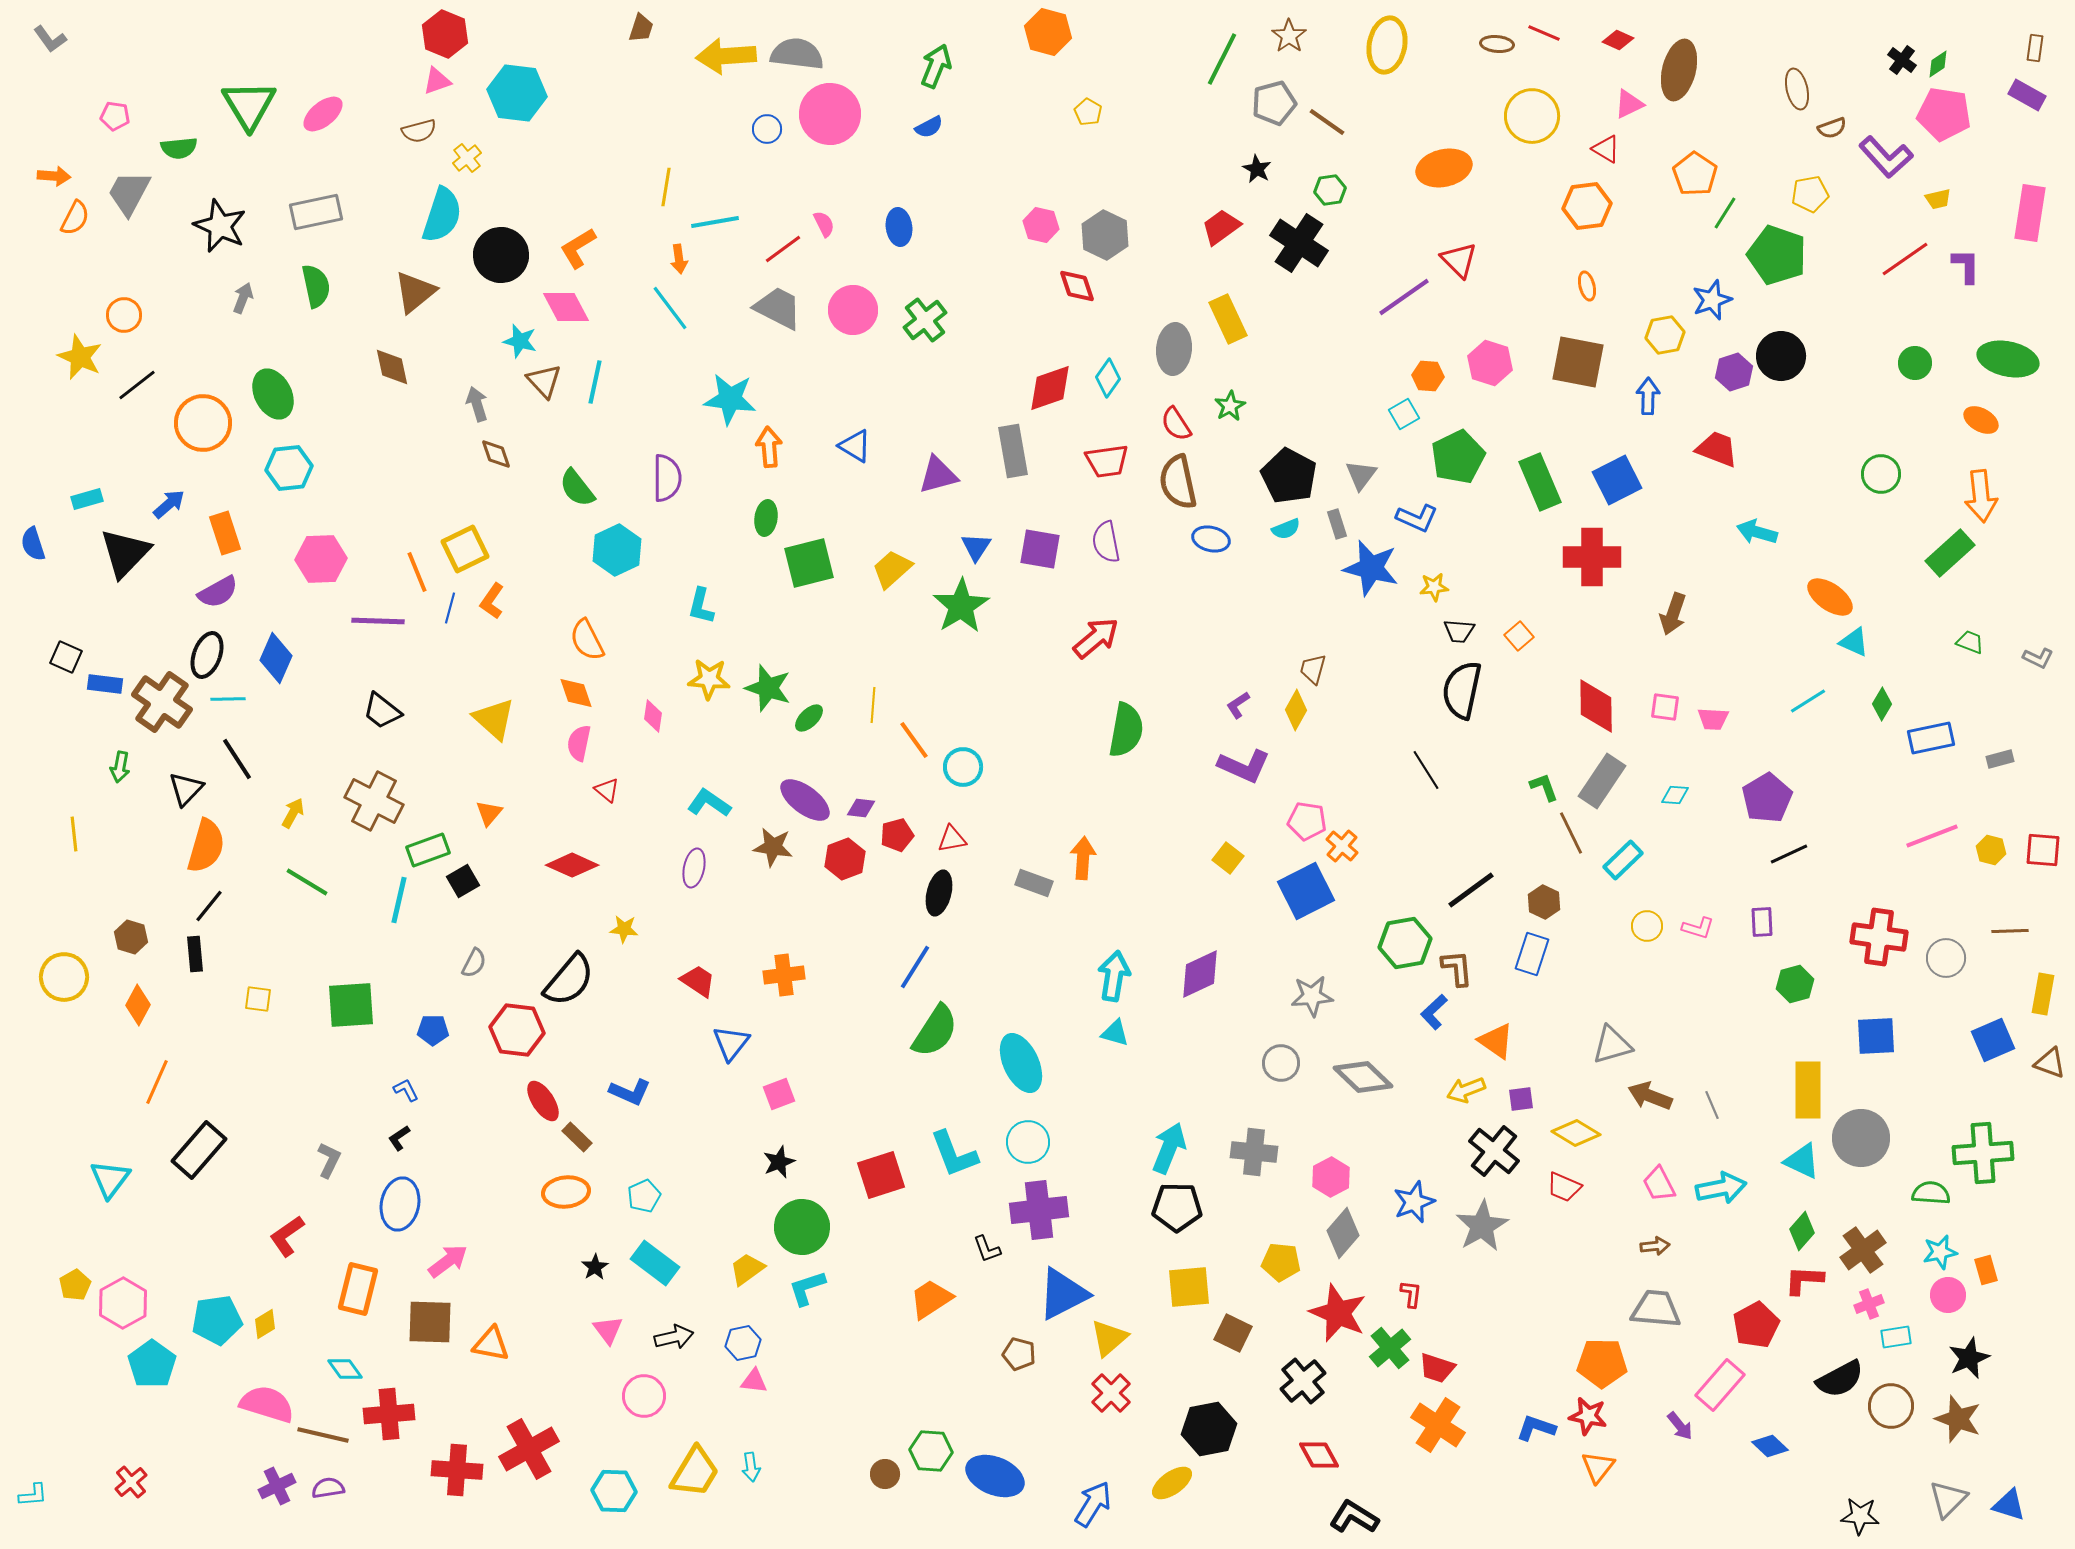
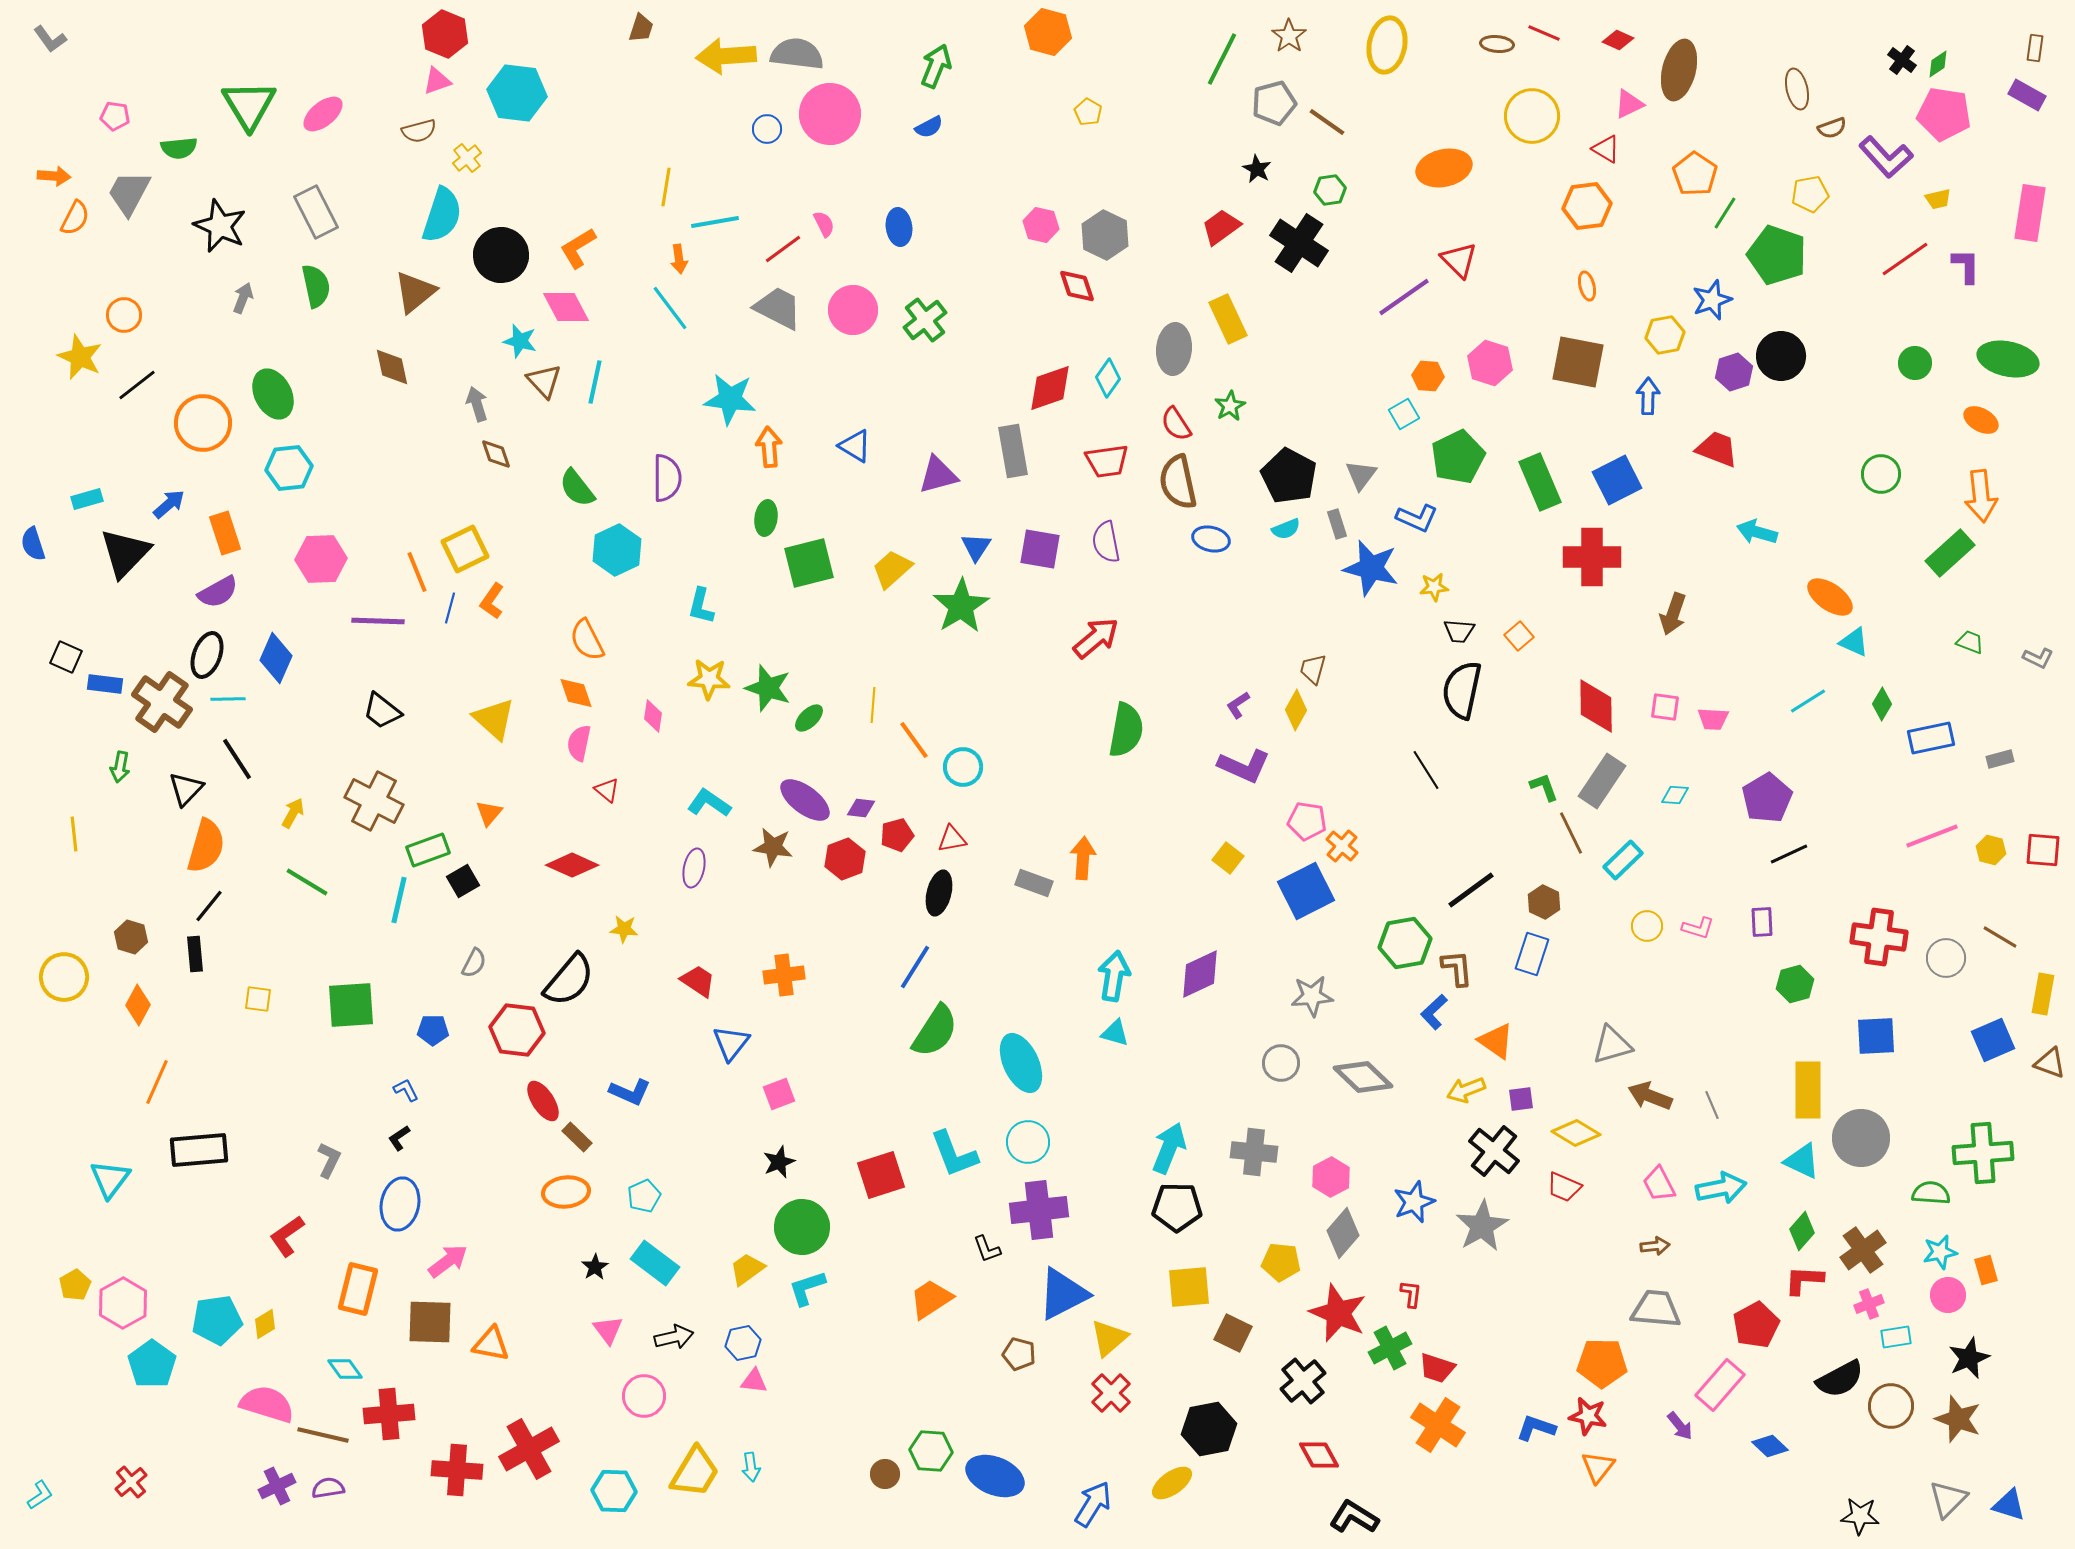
gray rectangle at (316, 212): rotated 75 degrees clockwise
brown line at (2010, 931): moved 10 px left, 6 px down; rotated 33 degrees clockwise
black rectangle at (199, 1150): rotated 44 degrees clockwise
green cross at (1390, 1348): rotated 12 degrees clockwise
cyan L-shape at (33, 1495): moved 7 px right; rotated 28 degrees counterclockwise
